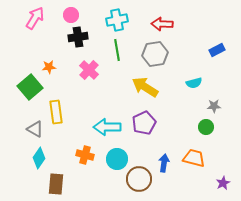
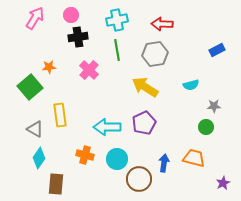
cyan semicircle: moved 3 px left, 2 px down
yellow rectangle: moved 4 px right, 3 px down
